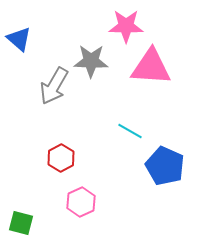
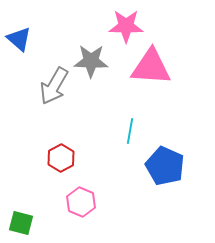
cyan line: rotated 70 degrees clockwise
pink hexagon: rotated 12 degrees counterclockwise
